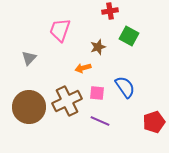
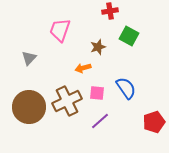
blue semicircle: moved 1 px right, 1 px down
purple line: rotated 66 degrees counterclockwise
